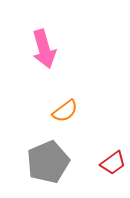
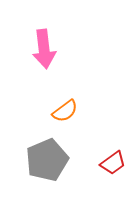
pink arrow: rotated 9 degrees clockwise
gray pentagon: moved 1 px left, 2 px up
